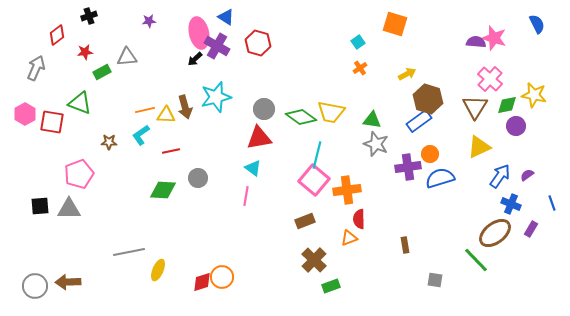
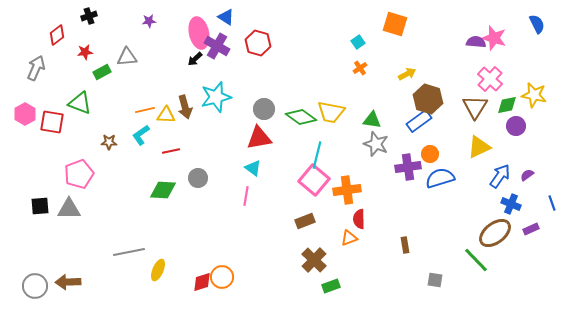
purple rectangle at (531, 229): rotated 35 degrees clockwise
